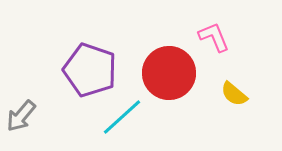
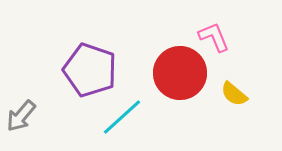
red circle: moved 11 px right
